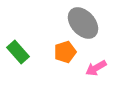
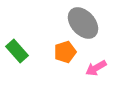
green rectangle: moved 1 px left, 1 px up
